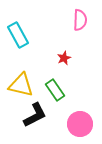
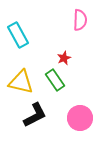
yellow triangle: moved 3 px up
green rectangle: moved 10 px up
pink circle: moved 6 px up
